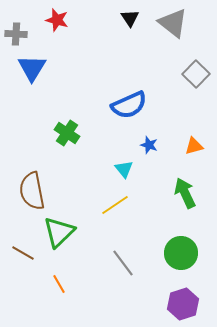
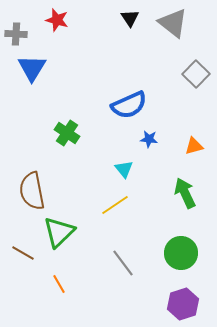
blue star: moved 6 px up; rotated 12 degrees counterclockwise
